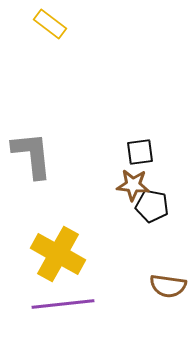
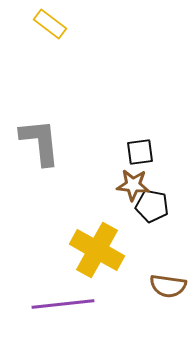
gray L-shape: moved 8 px right, 13 px up
yellow cross: moved 39 px right, 4 px up
